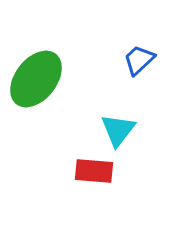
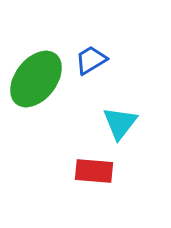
blue trapezoid: moved 48 px left; rotated 12 degrees clockwise
cyan triangle: moved 2 px right, 7 px up
